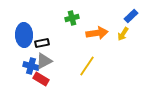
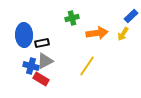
gray triangle: moved 1 px right
